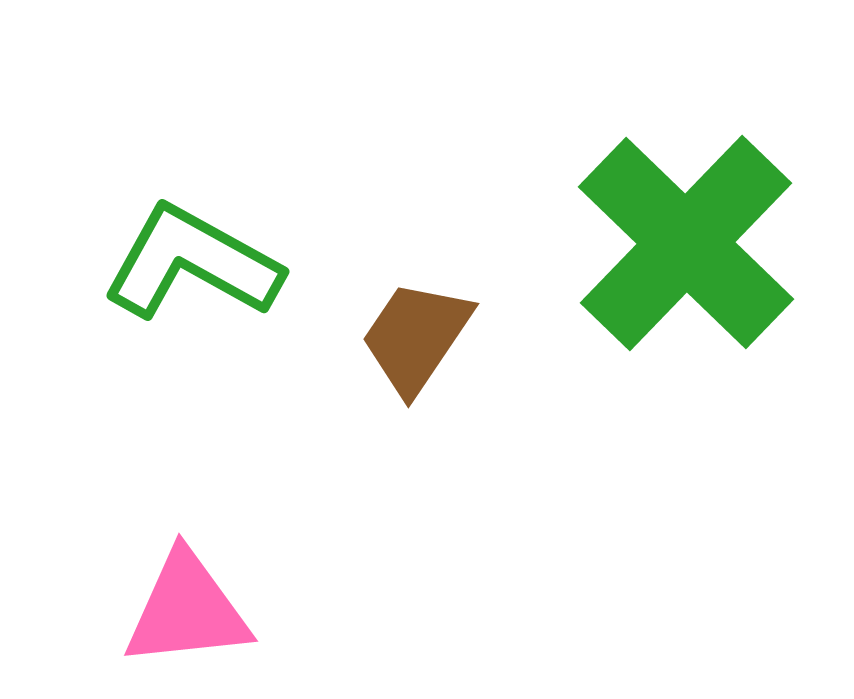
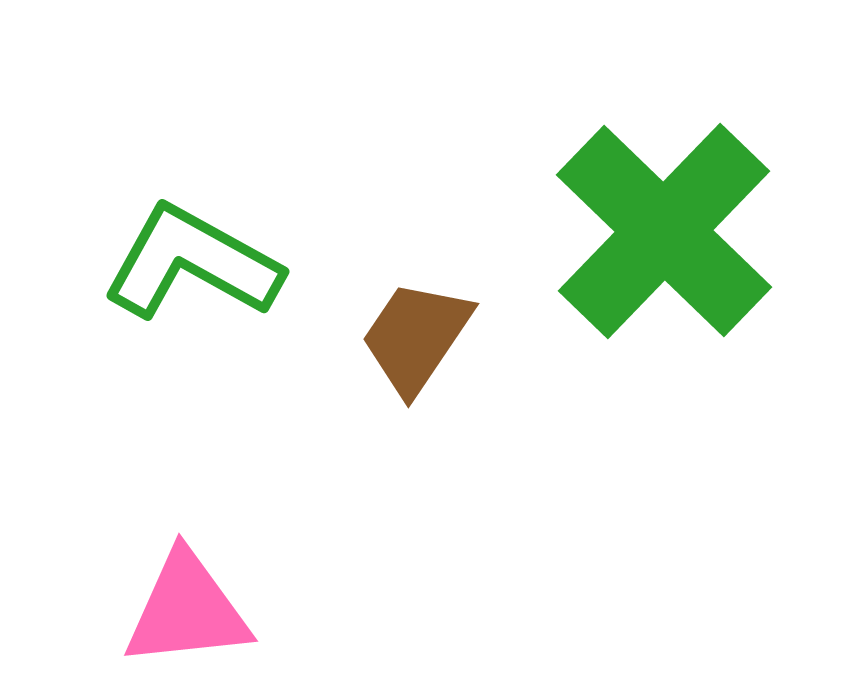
green cross: moved 22 px left, 12 px up
